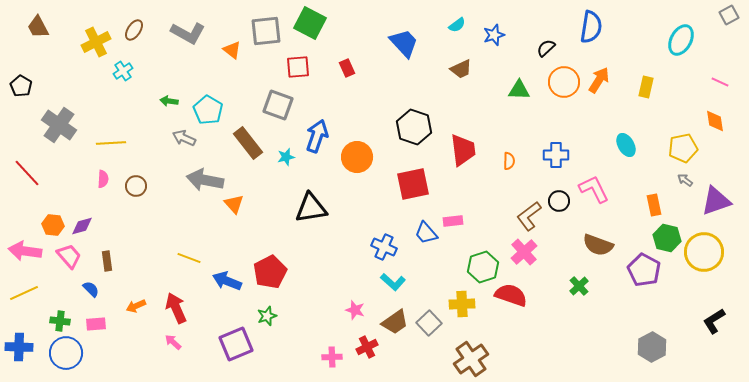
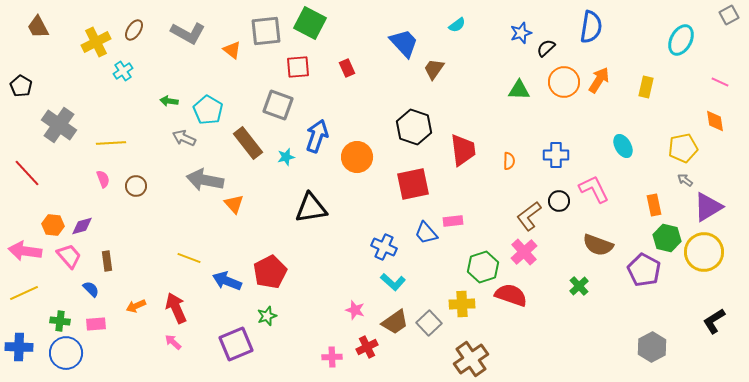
blue star at (494, 35): moved 27 px right, 2 px up
brown trapezoid at (461, 69): moved 27 px left; rotated 150 degrees clockwise
cyan ellipse at (626, 145): moved 3 px left, 1 px down
pink semicircle at (103, 179): rotated 24 degrees counterclockwise
purple triangle at (716, 201): moved 8 px left, 6 px down; rotated 12 degrees counterclockwise
